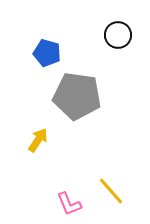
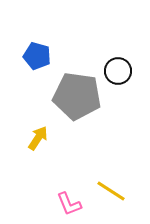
black circle: moved 36 px down
blue pentagon: moved 10 px left, 3 px down
yellow arrow: moved 2 px up
yellow line: rotated 16 degrees counterclockwise
